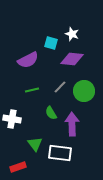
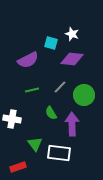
green circle: moved 4 px down
white rectangle: moved 1 px left
